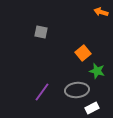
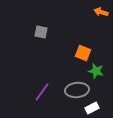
orange square: rotated 28 degrees counterclockwise
green star: moved 1 px left
